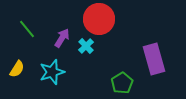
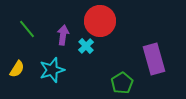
red circle: moved 1 px right, 2 px down
purple arrow: moved 1 px right, 3 px up; rotated 24 degrees counterclockwise
cyan star: moved 2 px up
